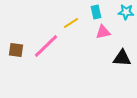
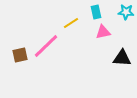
brown square: moved 4 px right, 5 px down; rotated 21 degrees counterclockwise
